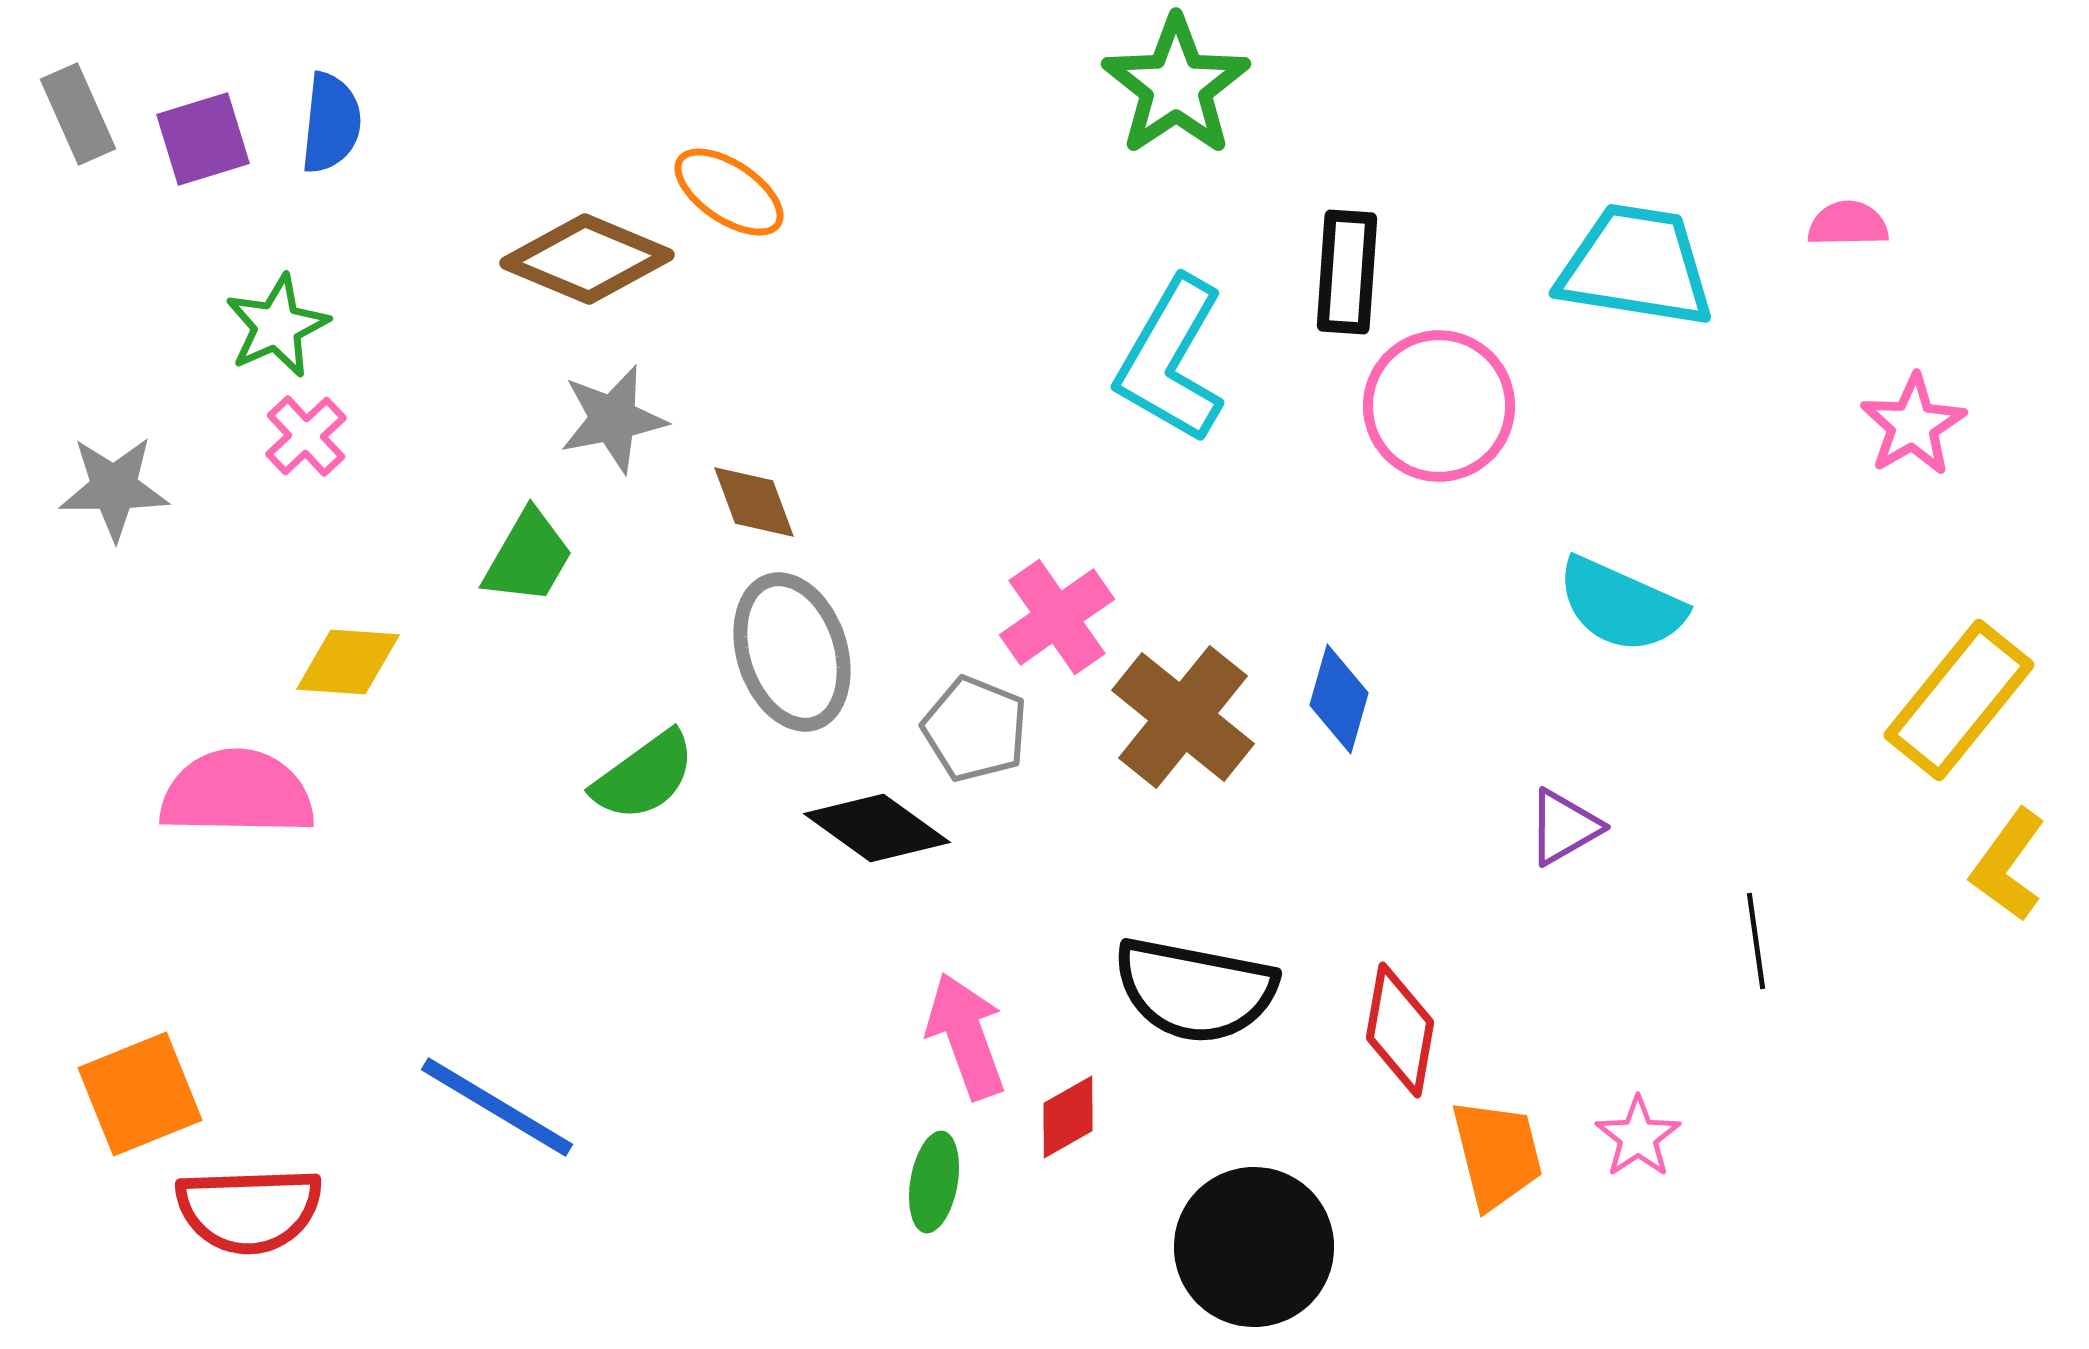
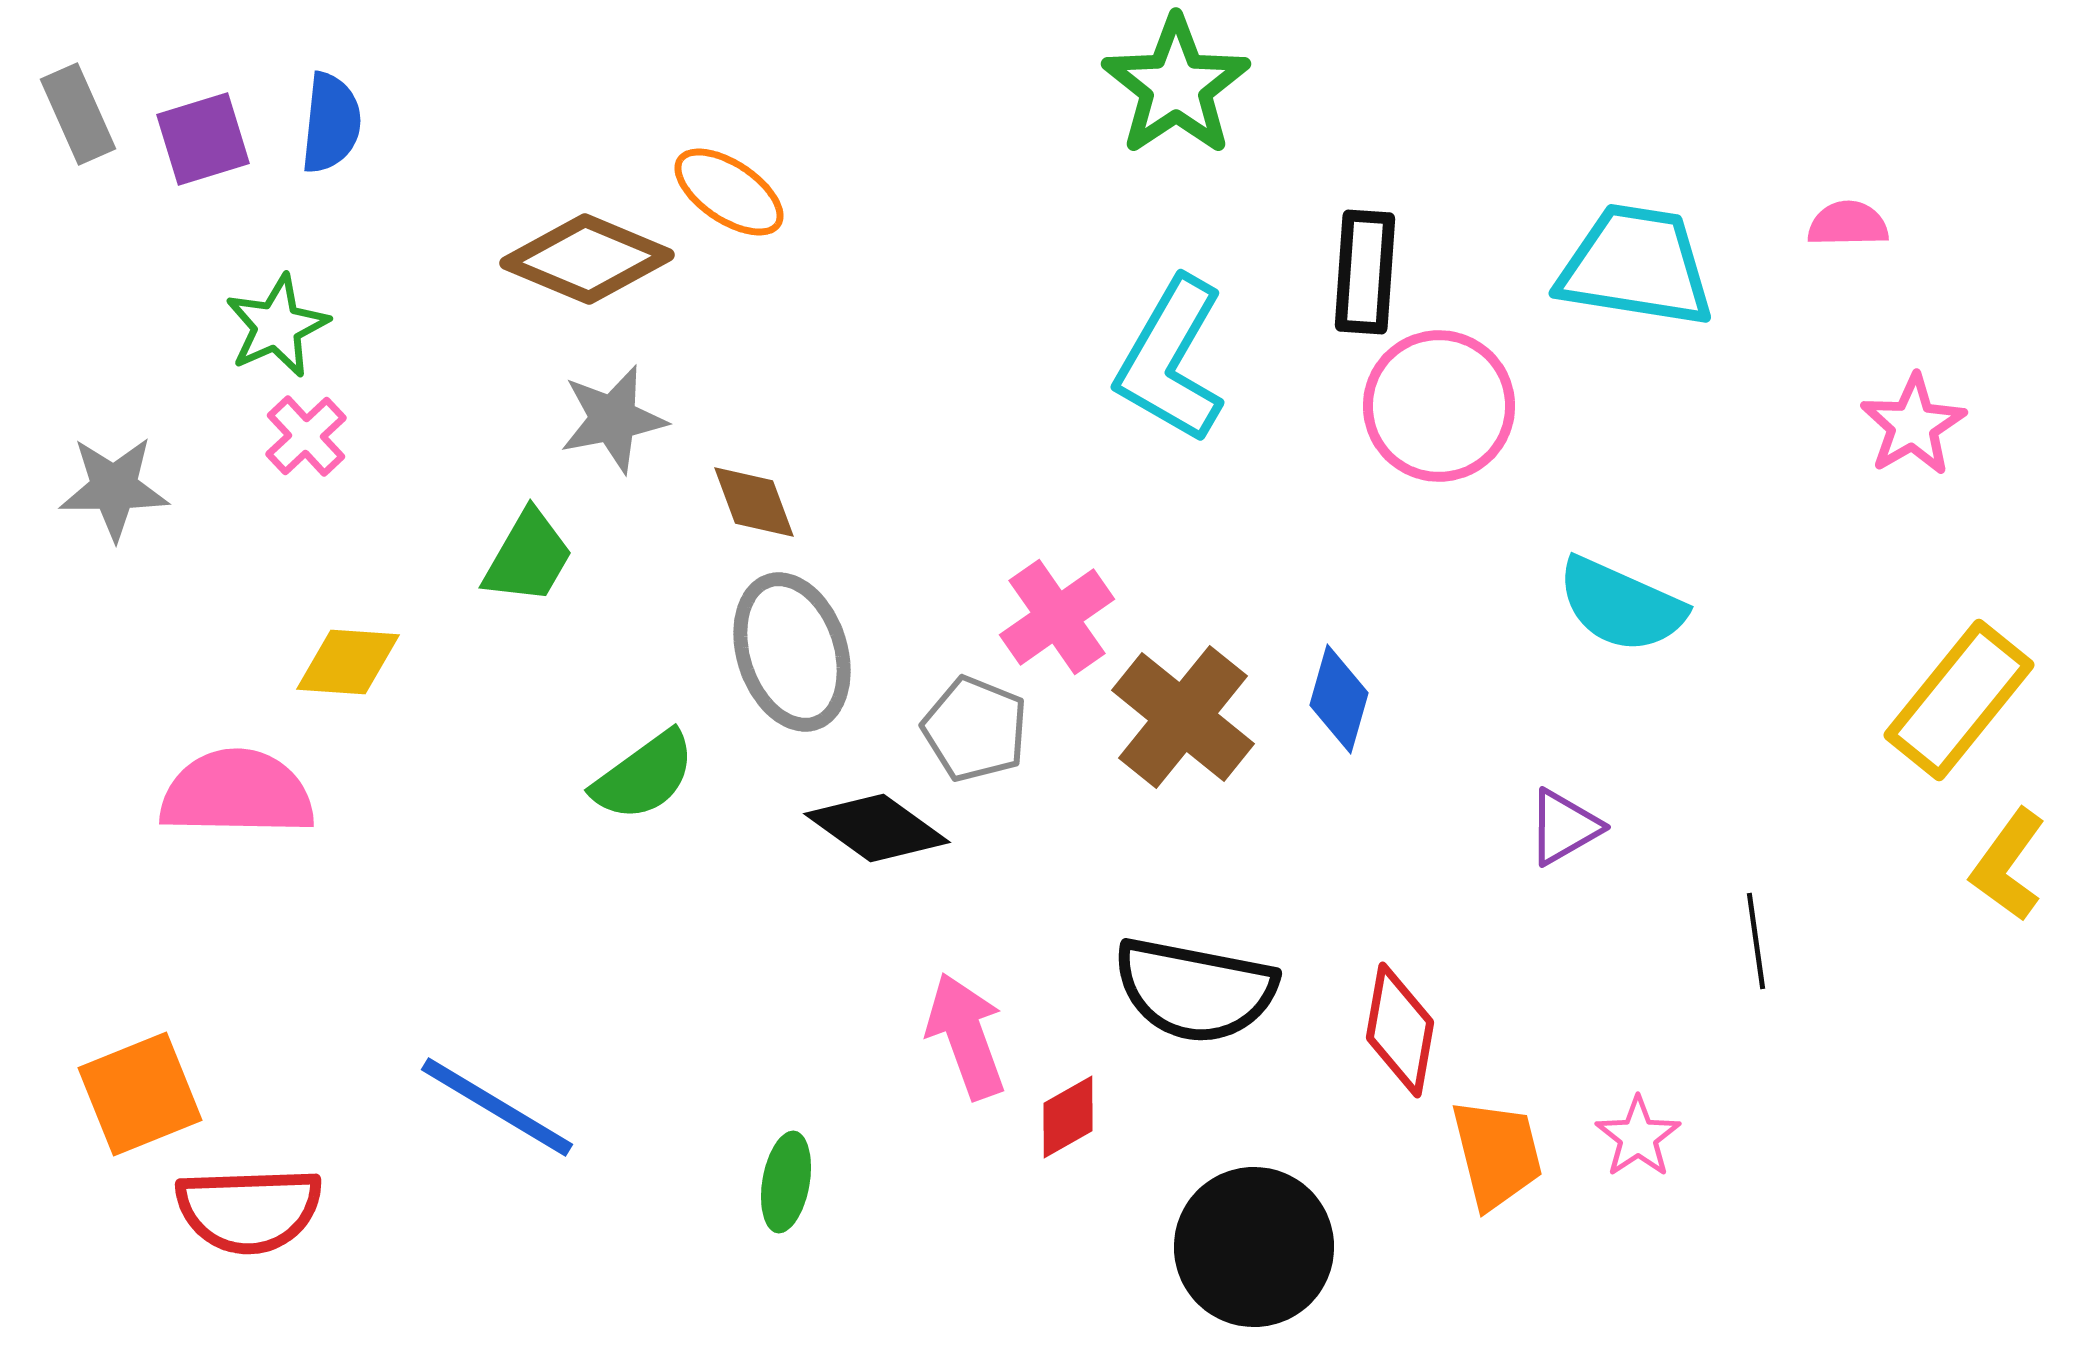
black rectangle at (1347, 272): moved 18 px right
green ellipse at (934, 1182): moved 148 px left
